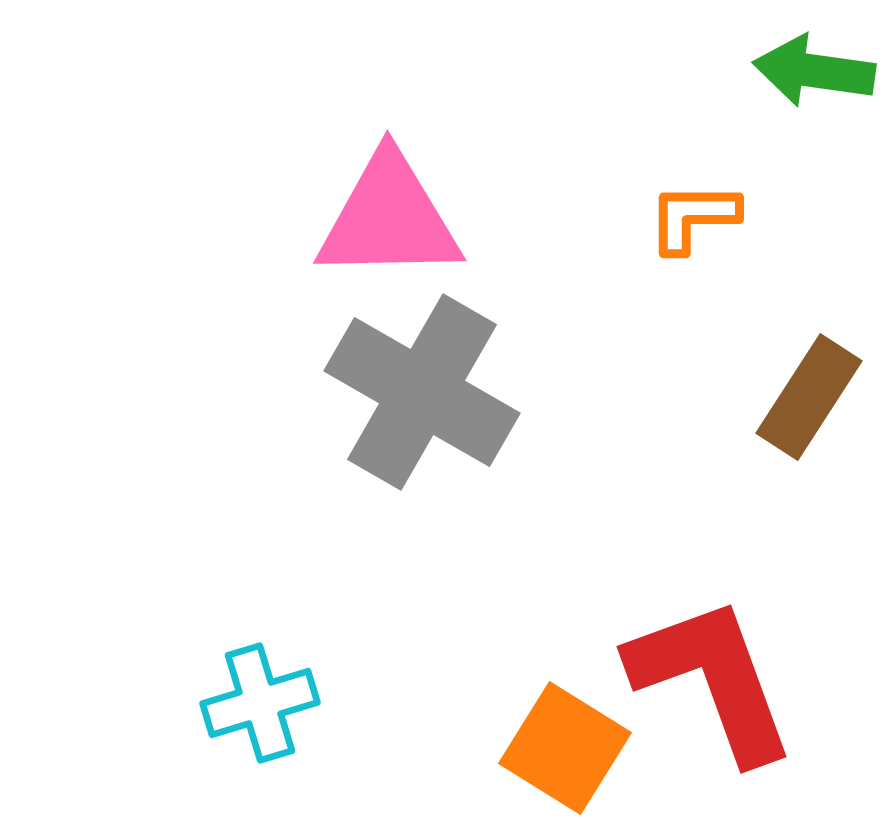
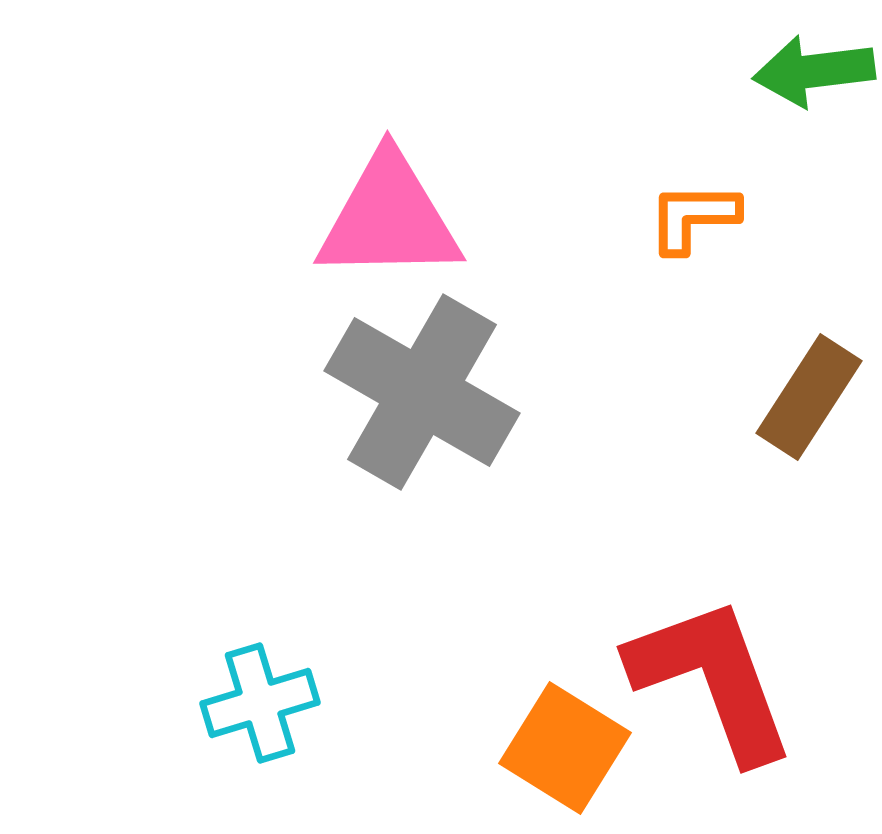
green arrow: rotated 15 degrees counterclockwise
